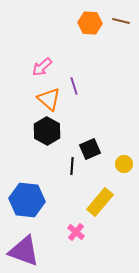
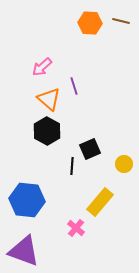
pink cross: moved 4 px up
